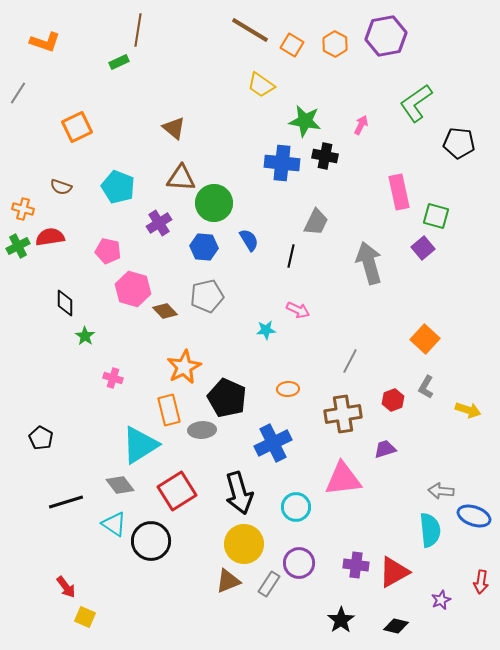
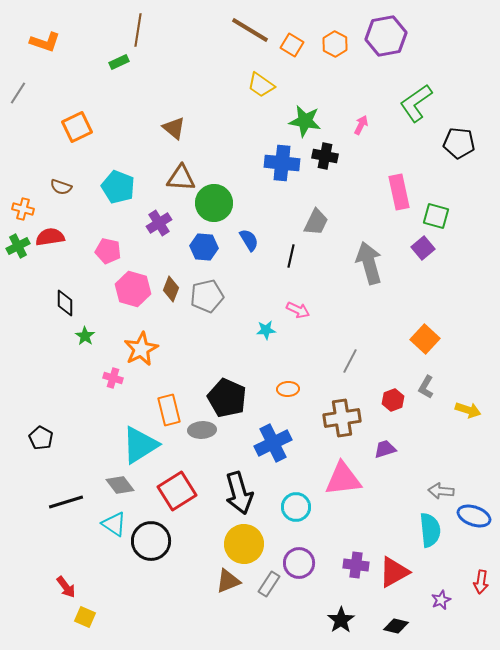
brown diamond at (165, 311): moved 6 px right, 22 px up; rotated 65 degrees clockwise
orange star at (184, 367): moved 43 px left, 18 px up
brown cross at (343, 414): moved 1 px left, 4 px down
